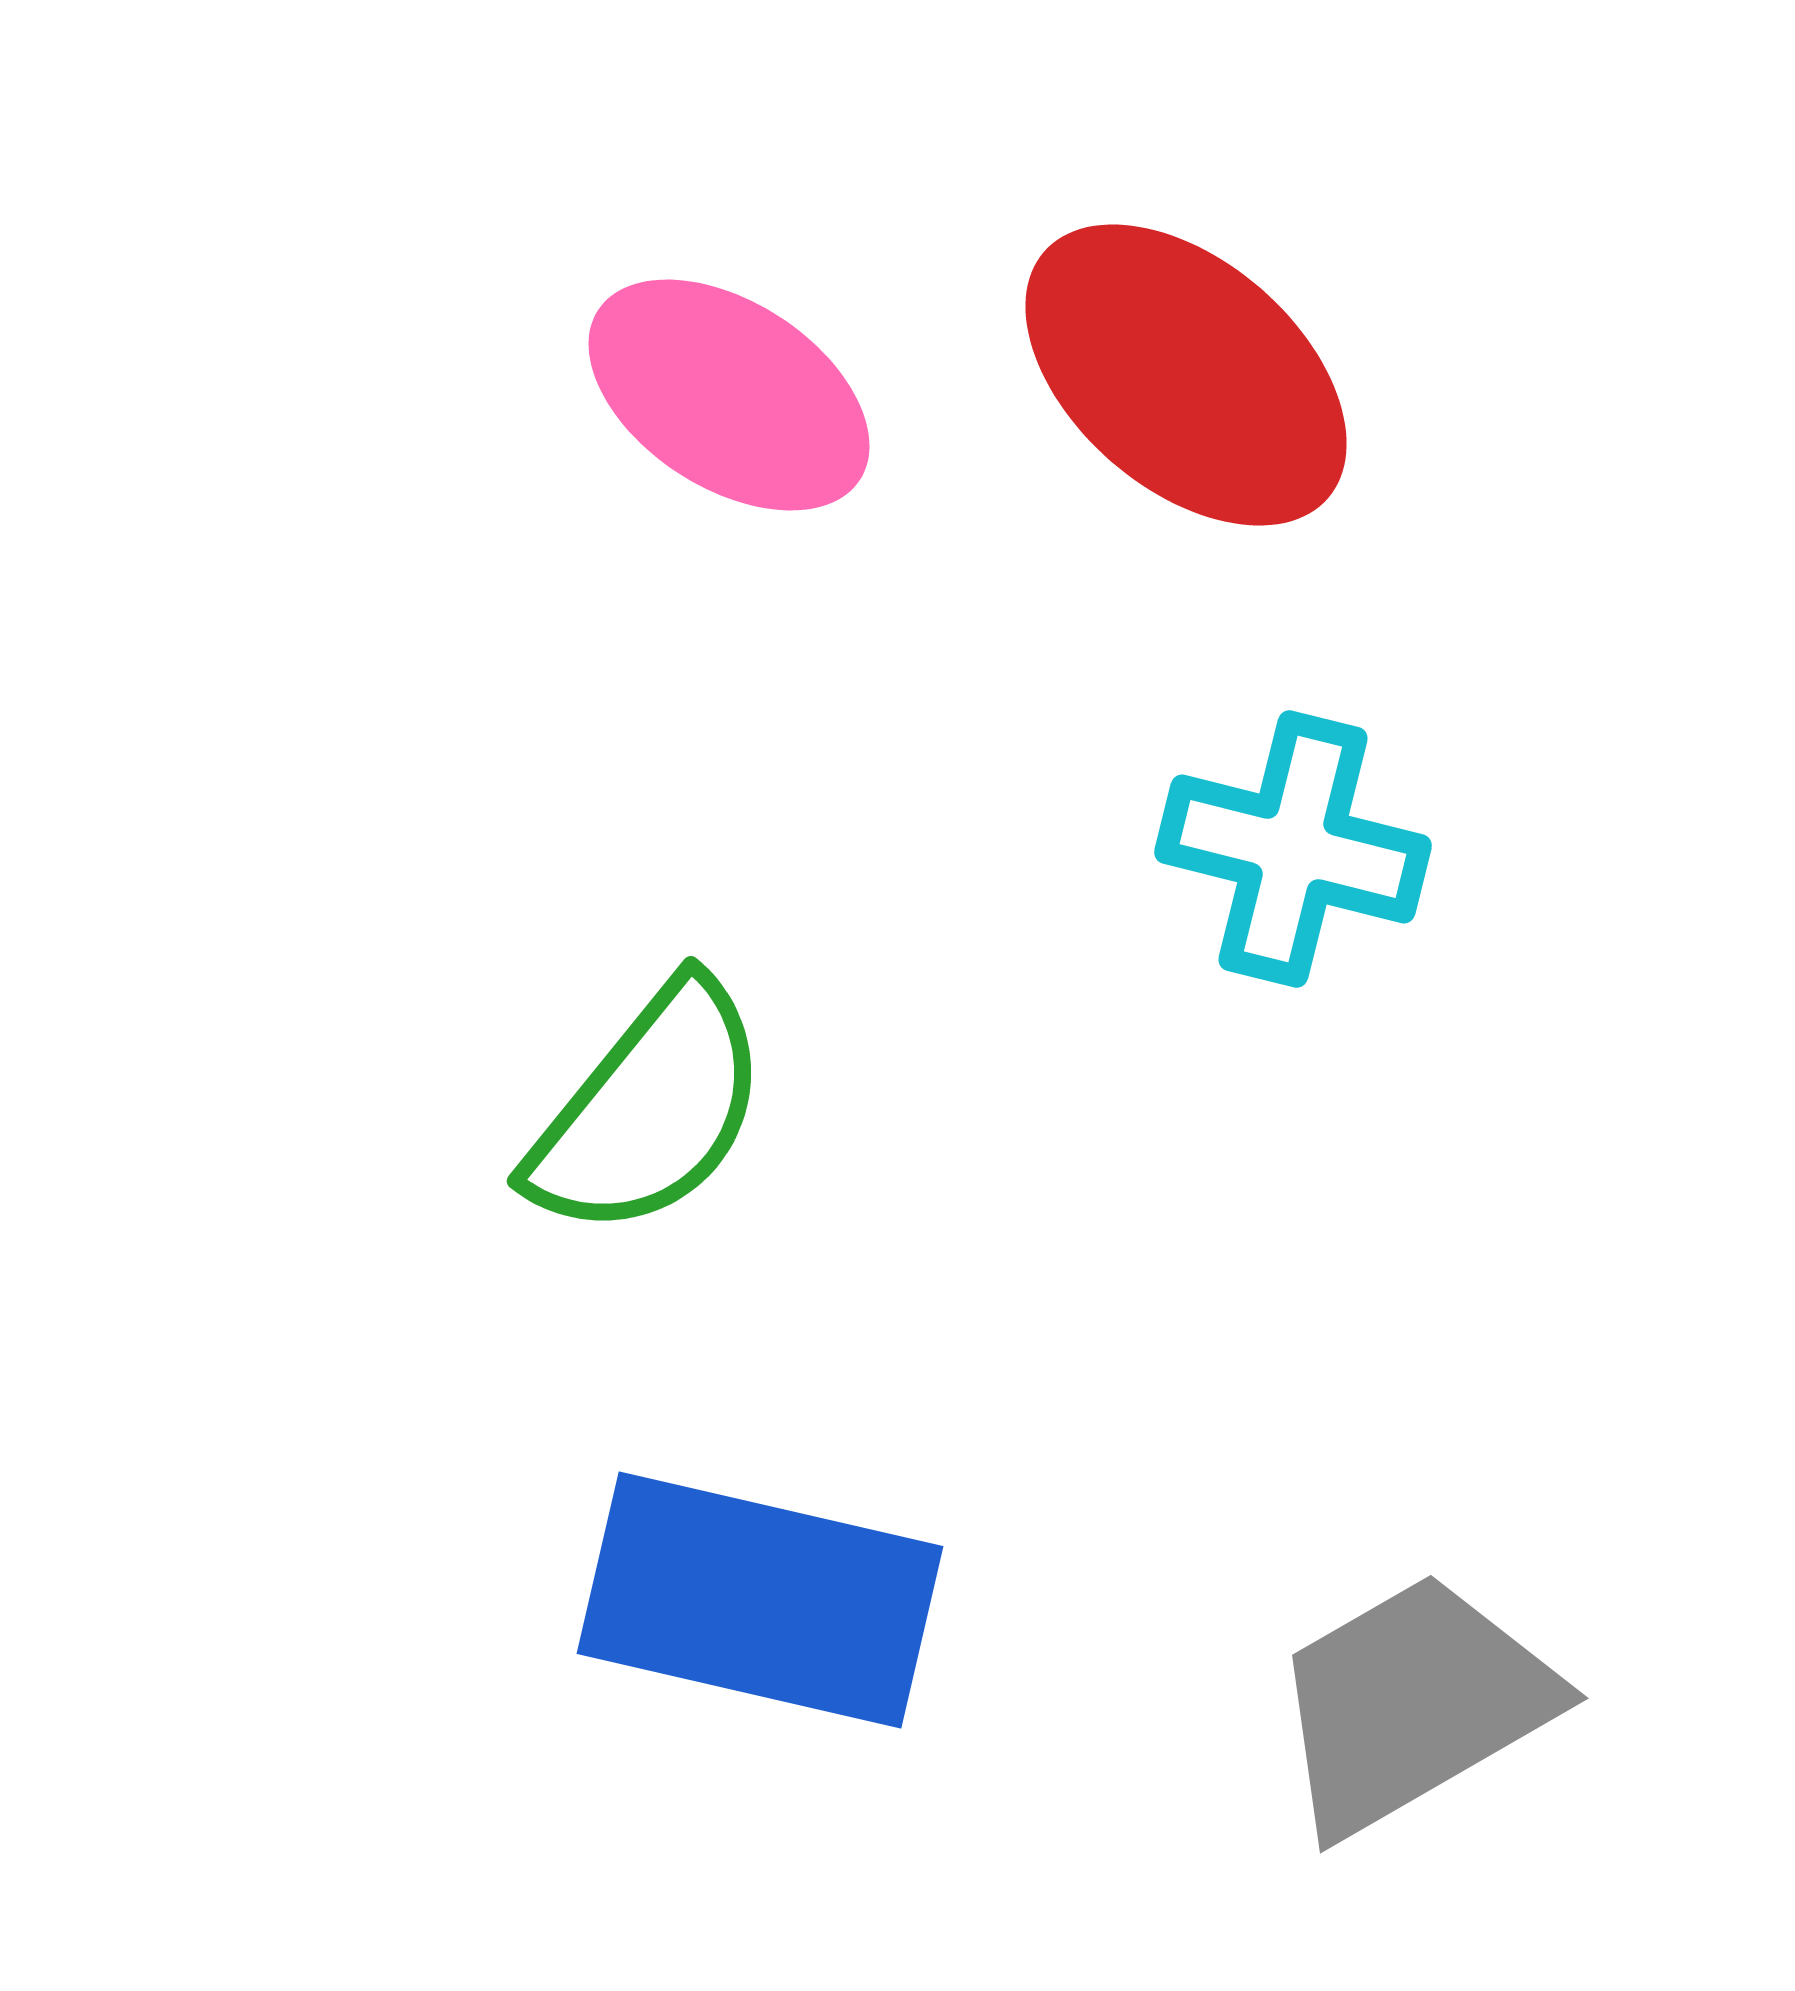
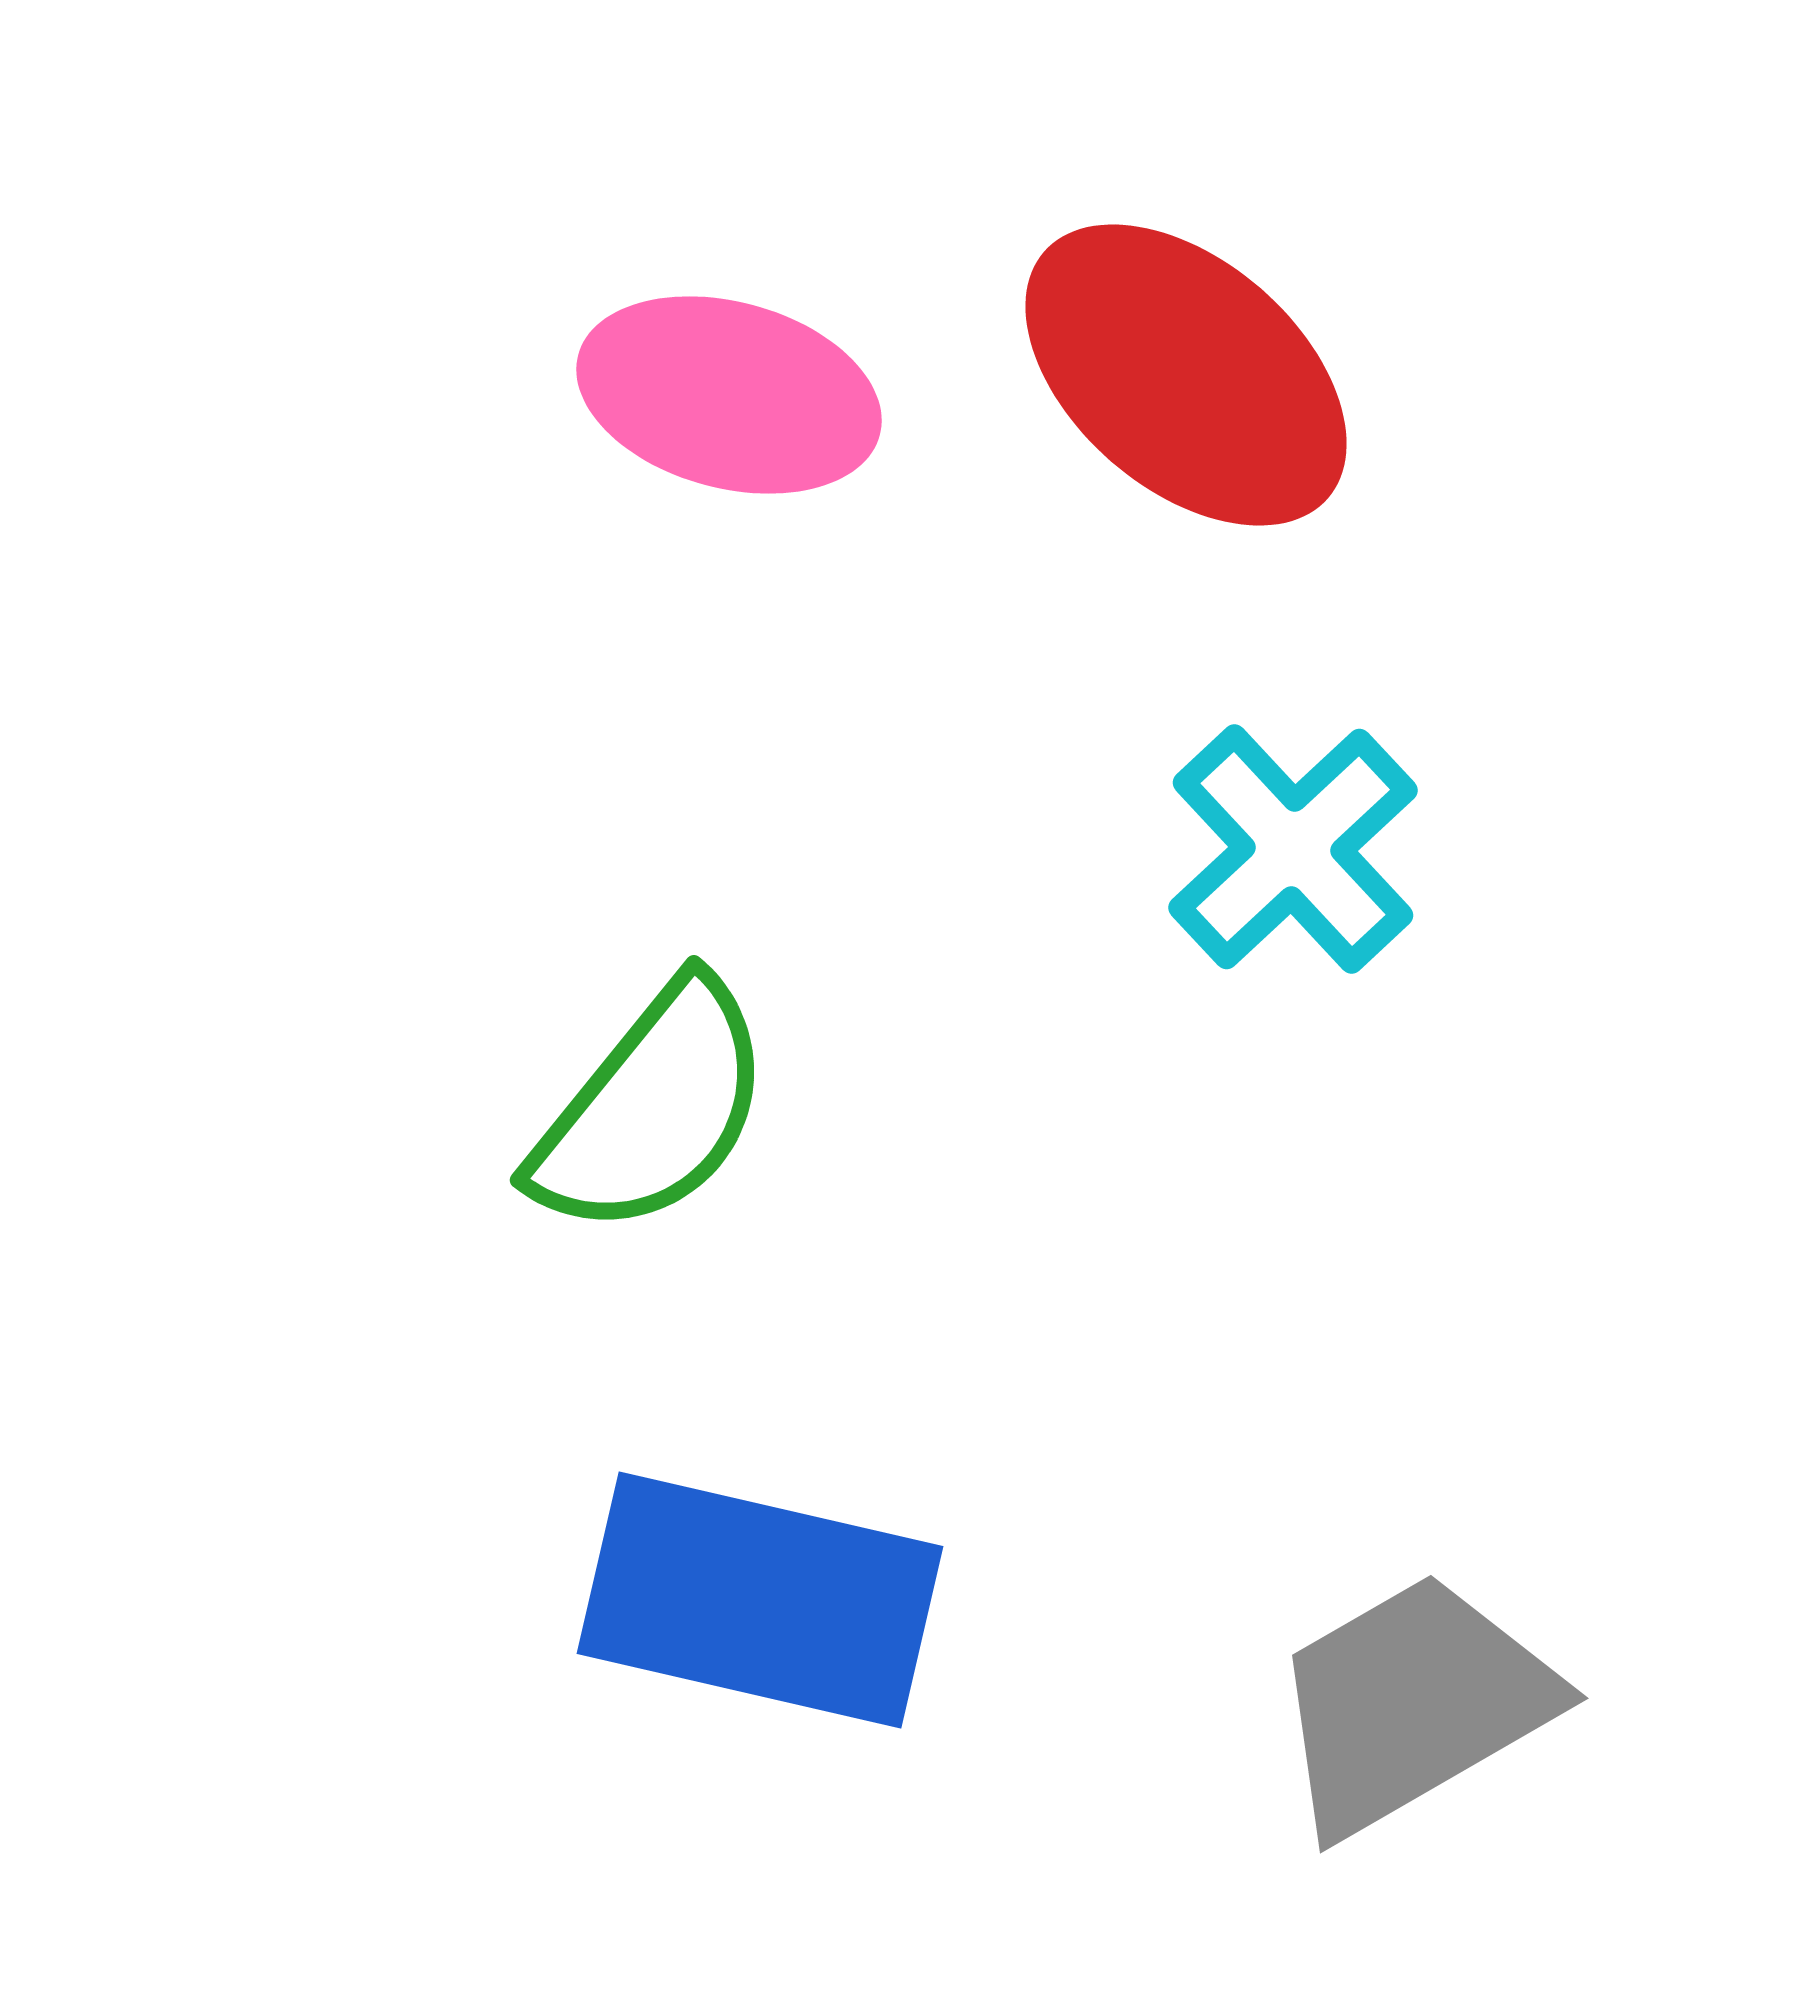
pink ellipse: rotated 18 degrees counterclockwise
cyan cross: rotated 33 degrees clockwise
green semicircle: moved 3 px right, 1 px up
